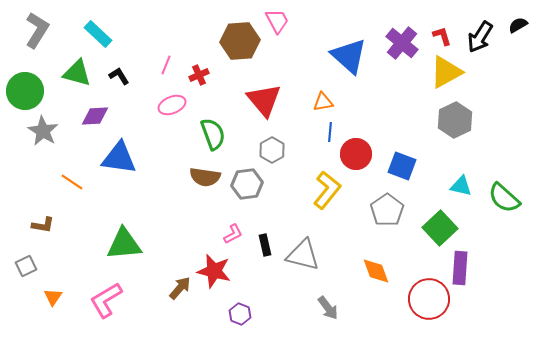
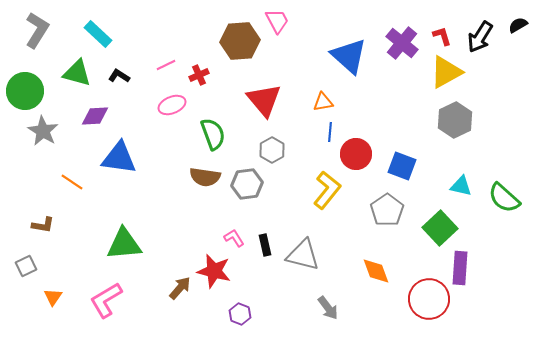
pink line at (166, 65): rotated 42 degrees clockwise
black L-shape at (119, 76): rotated 25 degrees counterclockwise
pink L-shape at (233, 234): moved 1 px right, 4 px down; rotated 95 degrees counterclockwise
